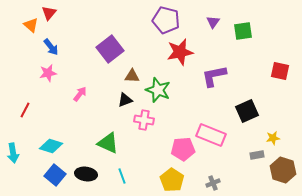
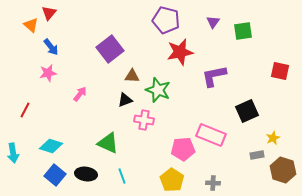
yellow star: rotated 16 degrees counterclockwise
gray cross: rotated 24 degrees clockwise
